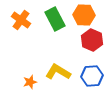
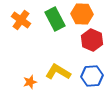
orange hexagon: moved 2 px left, 1 px up
